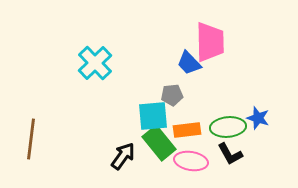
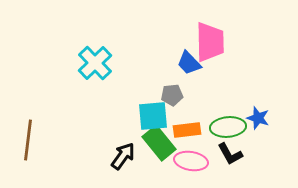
brown line: moved 3 px left, 1 px down
